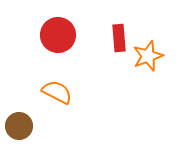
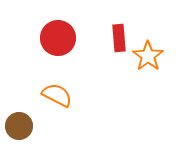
red circle: moved 3 px down
orange star: rotated 16 degrees counterclockwise
orange semicircle: moved 3 px down
